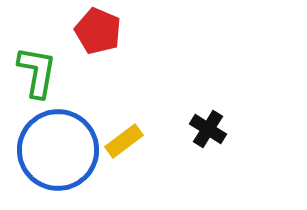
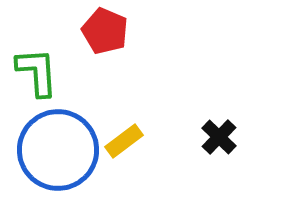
red pentagon: moved 7 px right
green L-shape: rotated 14 degrees counterclockwise
black cross: moved 11 px right, 8 px down; rotated 12 degrees clockwise
